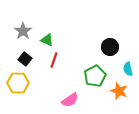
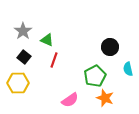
black square: moved 1 px left, 2 px up
orange star: moved 14 px left, 7 px down
